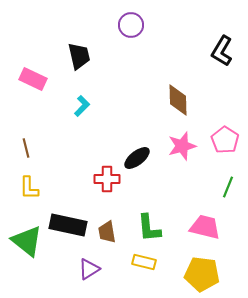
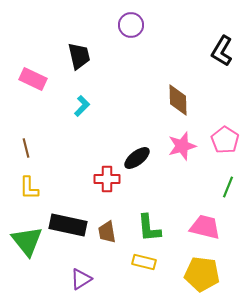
green triangle: rotated 12 degrees clockwise
purple triangle: moved 8 px left, 10 px down
